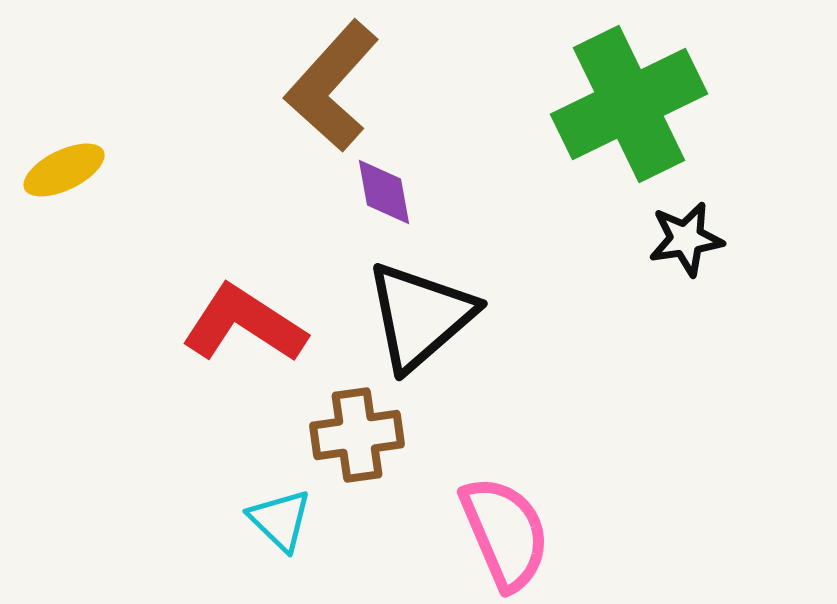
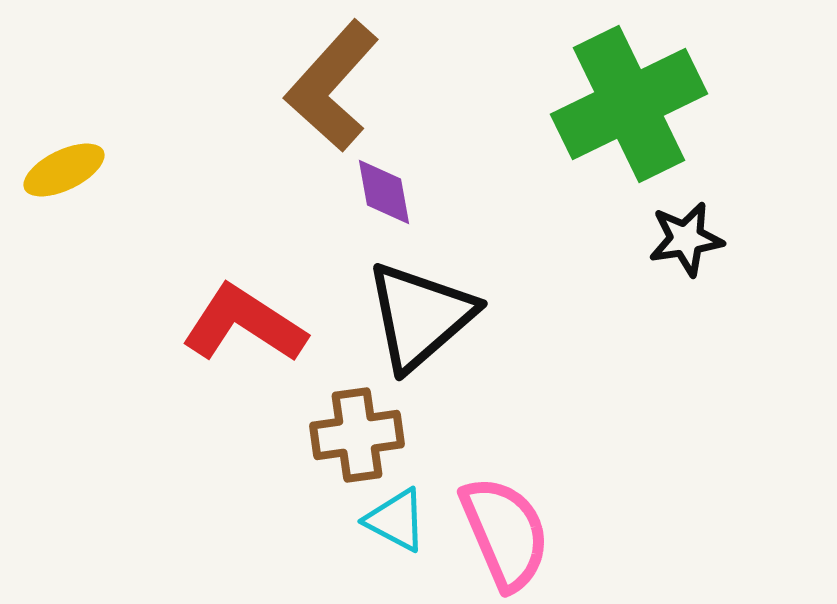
cyan triangle: moved 116 px right; rotated 16 degrees counterclockwise
